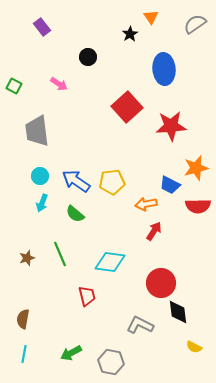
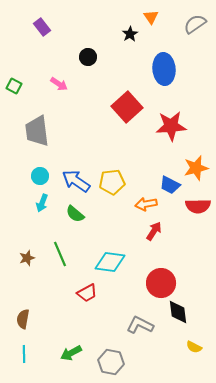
red trapezoid: moved 3 px up; rotated 75 degrees clockwise
cyan line: rotated 12 degrees counterclockwise
